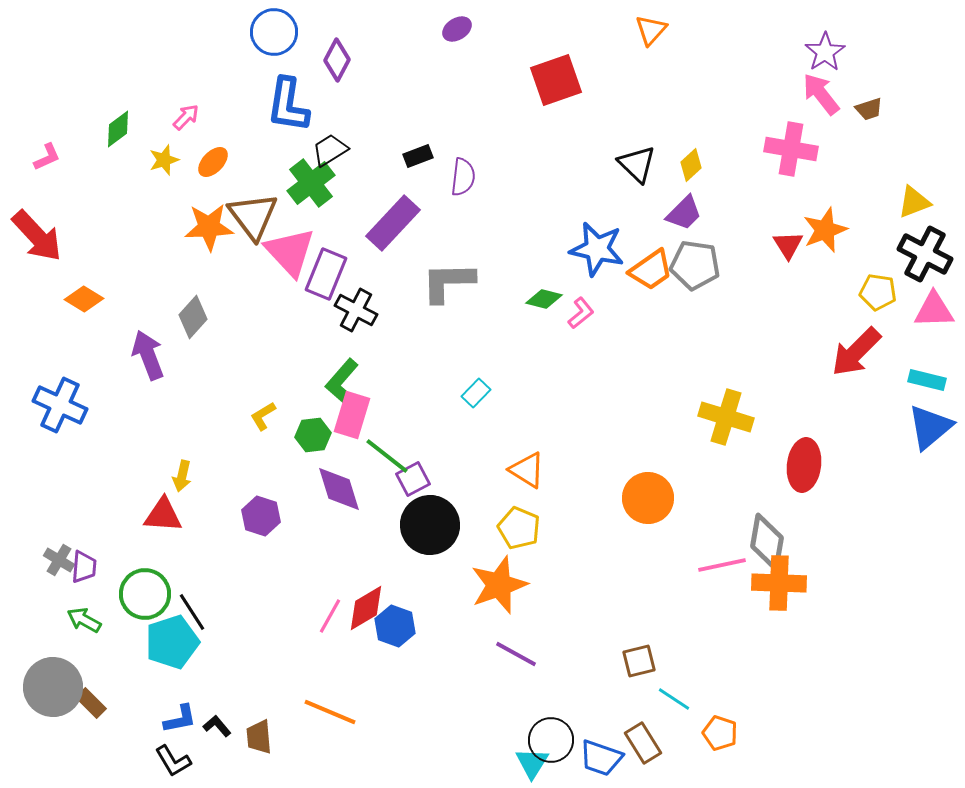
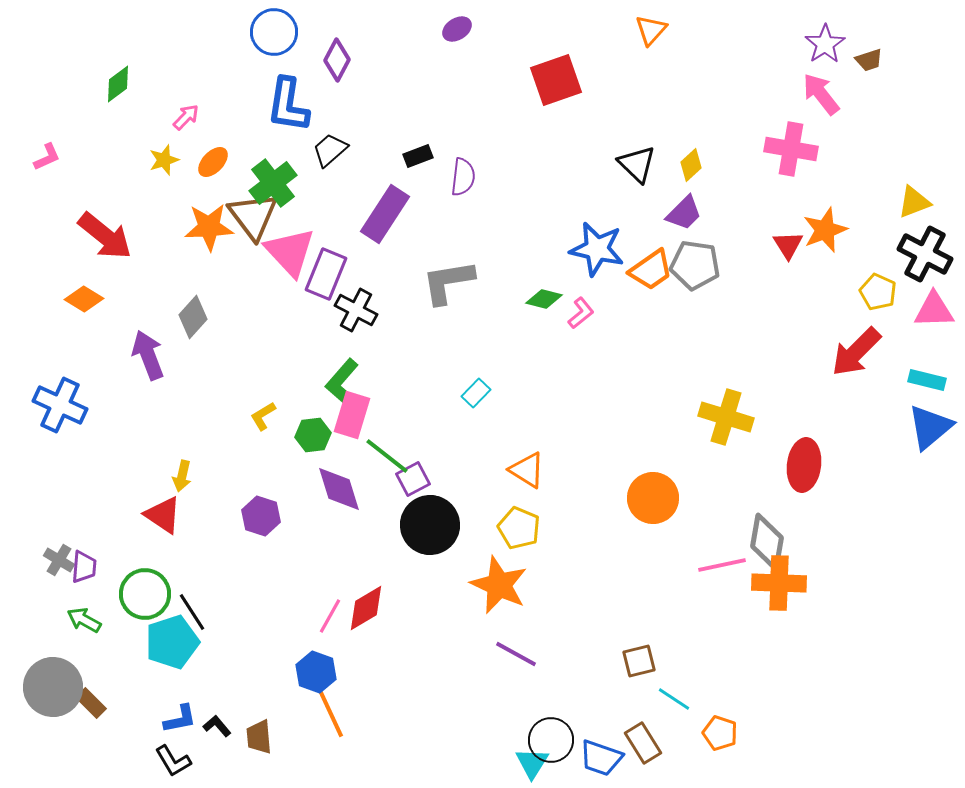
purple star at (825, 52): moved 8 px up
brown trapezoid at (869, 109): moved 49 px up
green diamond at (118, 129): moved 45 px up
black trapezoid at (330, 150): rotated 9 degrees counterclockwise
green cross at (311, 183): moved 38 px left
purple rectangle at (393, 223): moved 8 px left, 9 px up; rotated 10 degrees counterclockwise
red arrow at (37, 236): moved 68 px right; rotated 8 degrees counterclockwise
gray L-shape at (448, 282): rotated 8 degrees counterclockwise
yellow pentagon at (878, 292): rotated 15 degrees clockwise
orange circle at (648, 498): moved 5 px right
red triangle at (163, 515): rotated 30 degrees clockwise
orange star at (499, 585): rotated 28 degrees counterclockwise
blue hexagon at (395, 626): moved 79 px left, 46 px down
orange line at (330, 712): rotated 42 degrees clockwise
